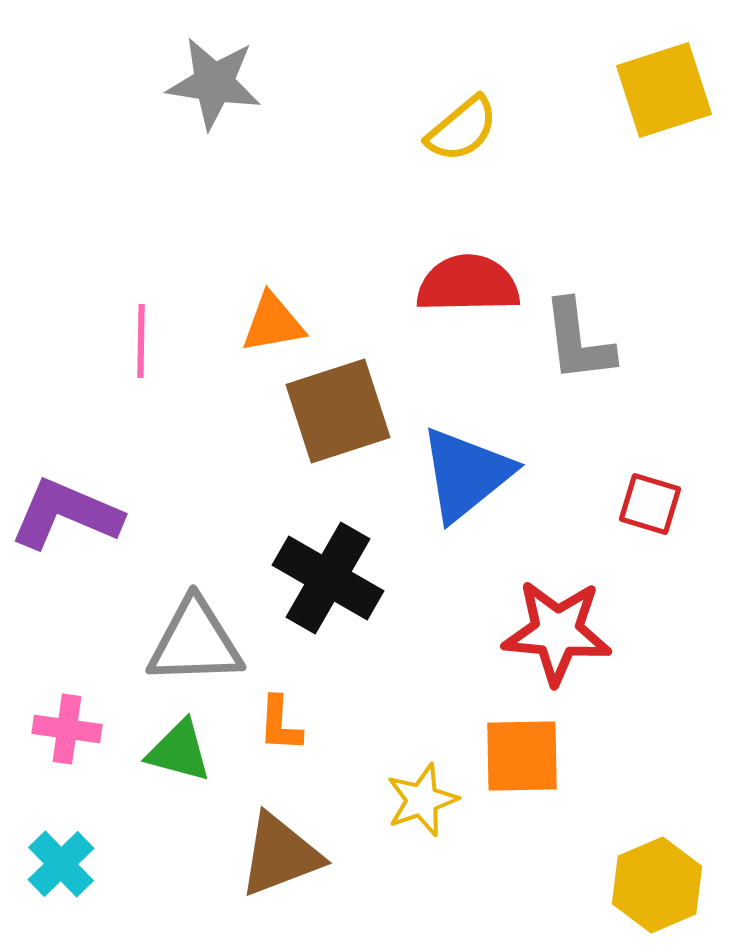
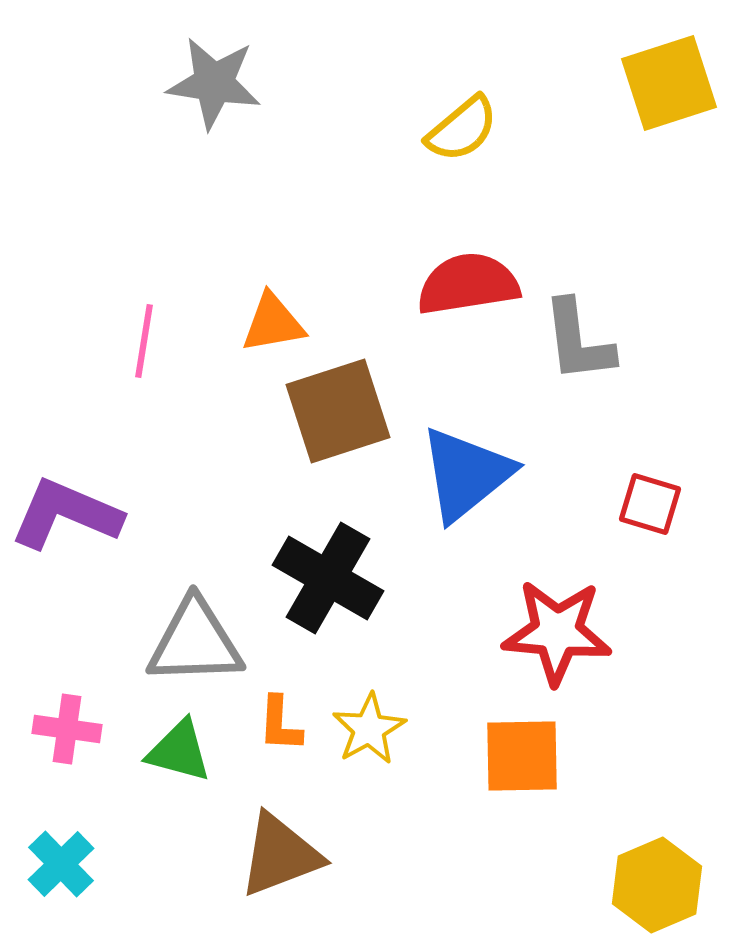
yellow square: moved 5 px right, 7 px up
red semicircle: rotated 8 degrees counterclockwise
pink line: moved 3 px right; rotated 8 degrees clockwise
yellow star: moved 53 px left, 71 px up; rotated 10 degrees counterclockwise
